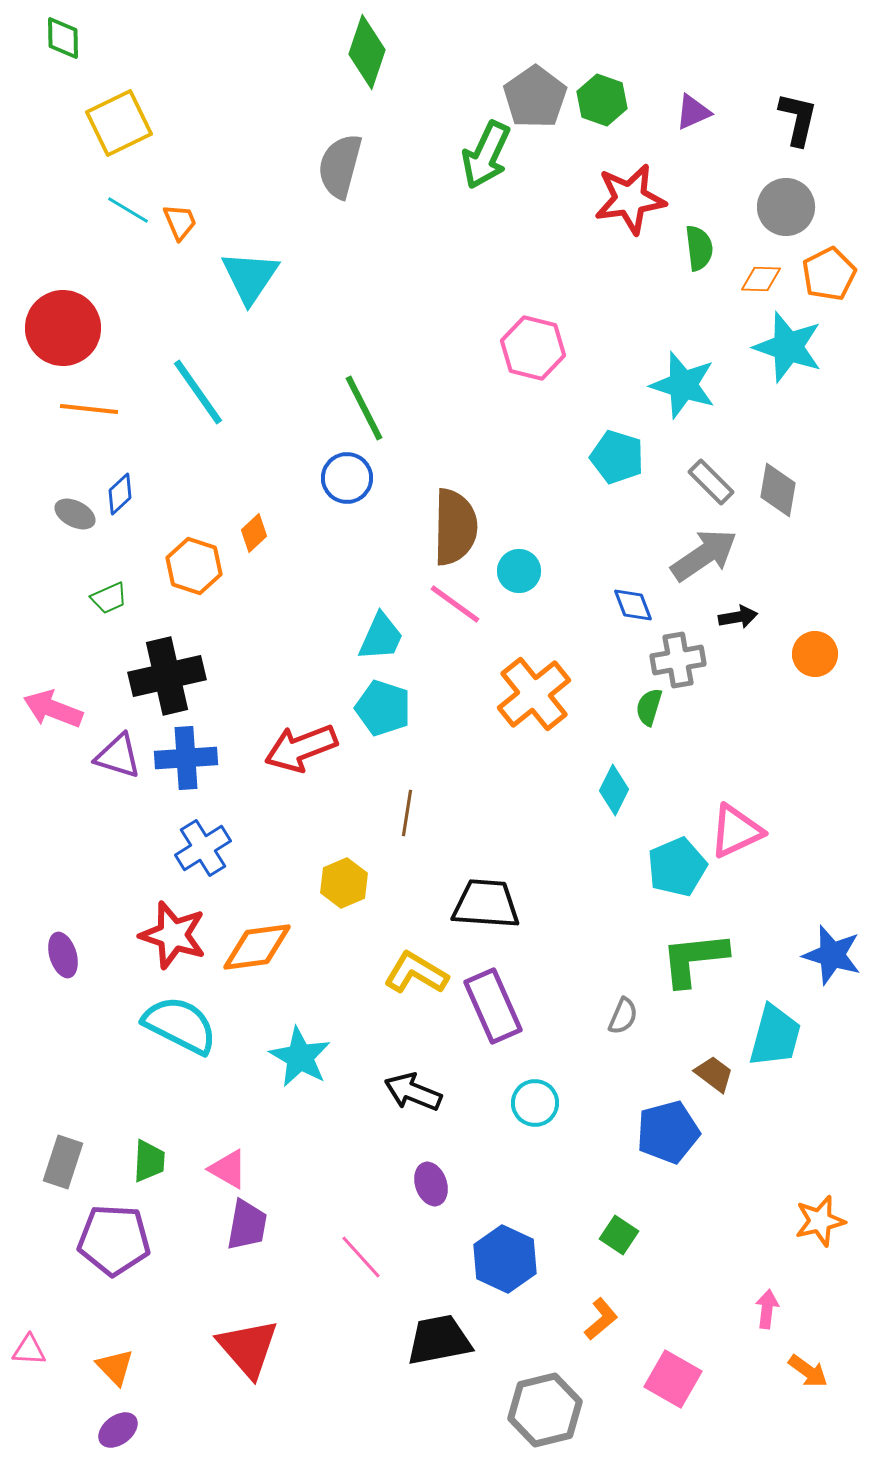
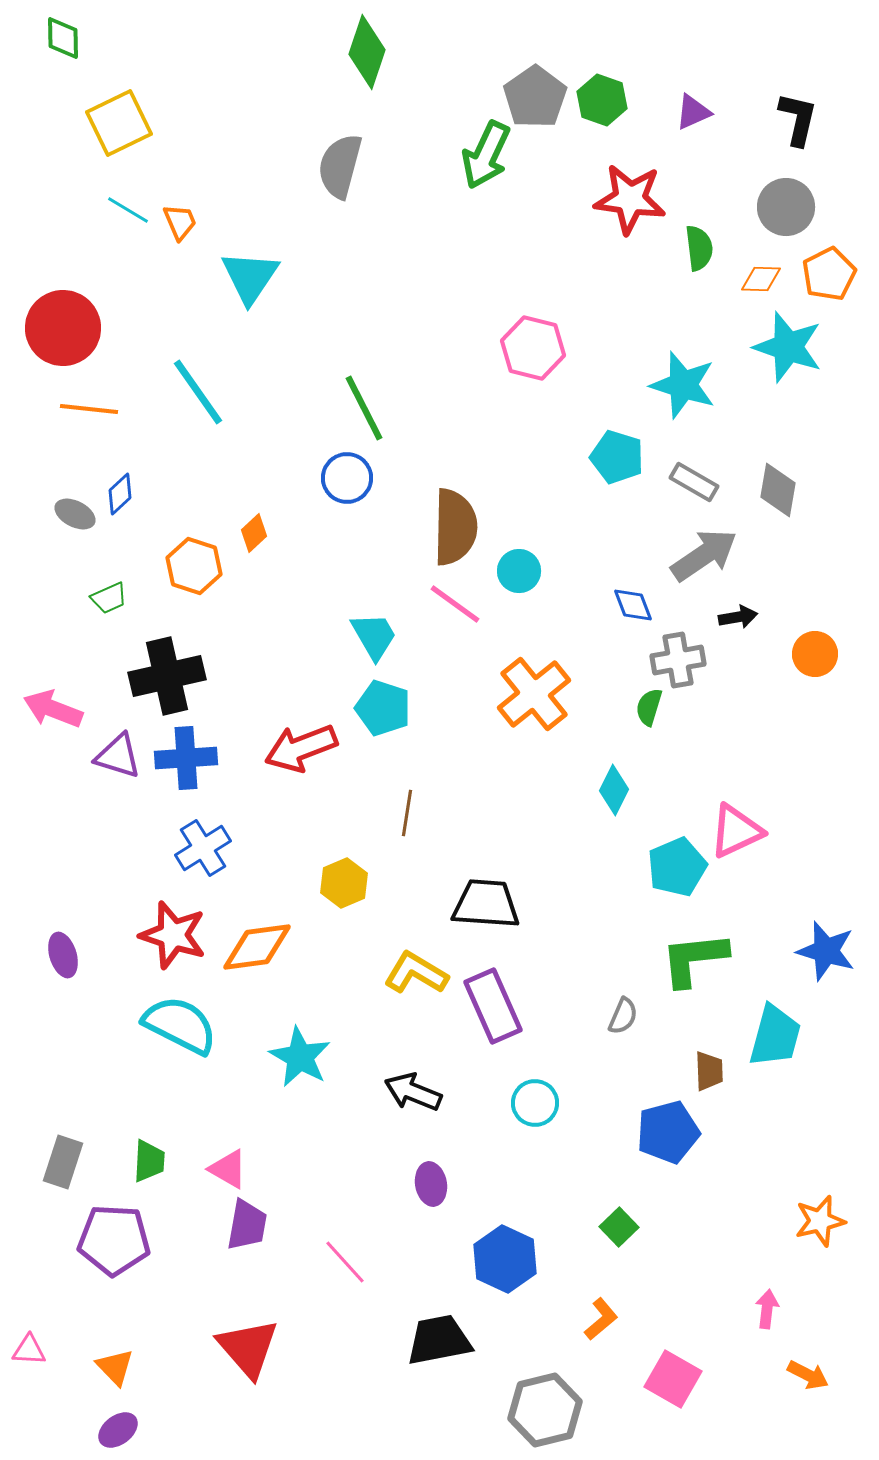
red star at (630, 199): rotated 16 degrees clockwise
gray rectangle at (711, 482): moved 17 px left; rotated 15 degrees counterclockwise
cyan trapezoid at (381, 637): moved 7 px left, 1 px up; rotated 54 degrees counterclockwise
blue star at (832, 955): moved 6 px left, 4 px up
brown trapezoid at (714, 1074): moved 5 px left, 3 px up; rotated 51 degrees clockwise
purple ellipse at (431, 1184): rotated 9 degrees clockwise
green square at (619, 1235): moved 8 px up; rotated 12 degrees clockwise
pink line at (361, 1257): moved 16 px left, 5 px down
orange arrow at (808, 1371): moved 4 px down; rotated 9 degrees counterclockwise
